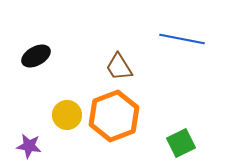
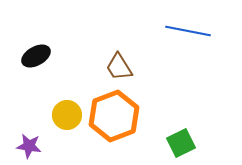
blue line: moved 6 px right, 8 px up
